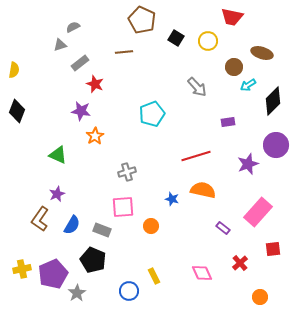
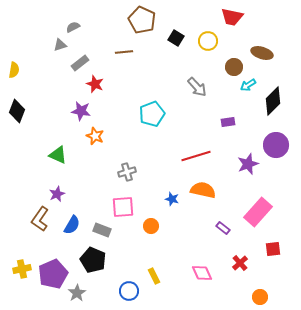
orange star at (95, 136): rotated 18 degrees counterclockwise
